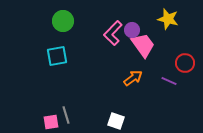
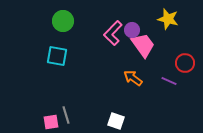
cyan square: rotated 20 degrees clockwise
orange arrow: rotated 108 degrees counterclockwise
